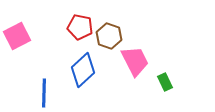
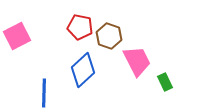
pink trapezoid: moved 2 px right
